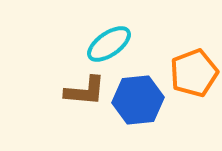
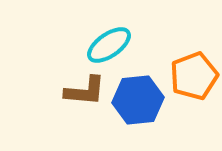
cyan ellipse: moved 1 px down
orange pentagon: moved 3 px down
